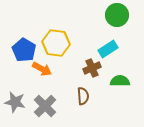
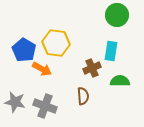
cyan rectangle: moved 3 px right, 2 px down; rotated 48 degrees counterclockwise
gray cross: rotated 25 degrees counterclockwise
